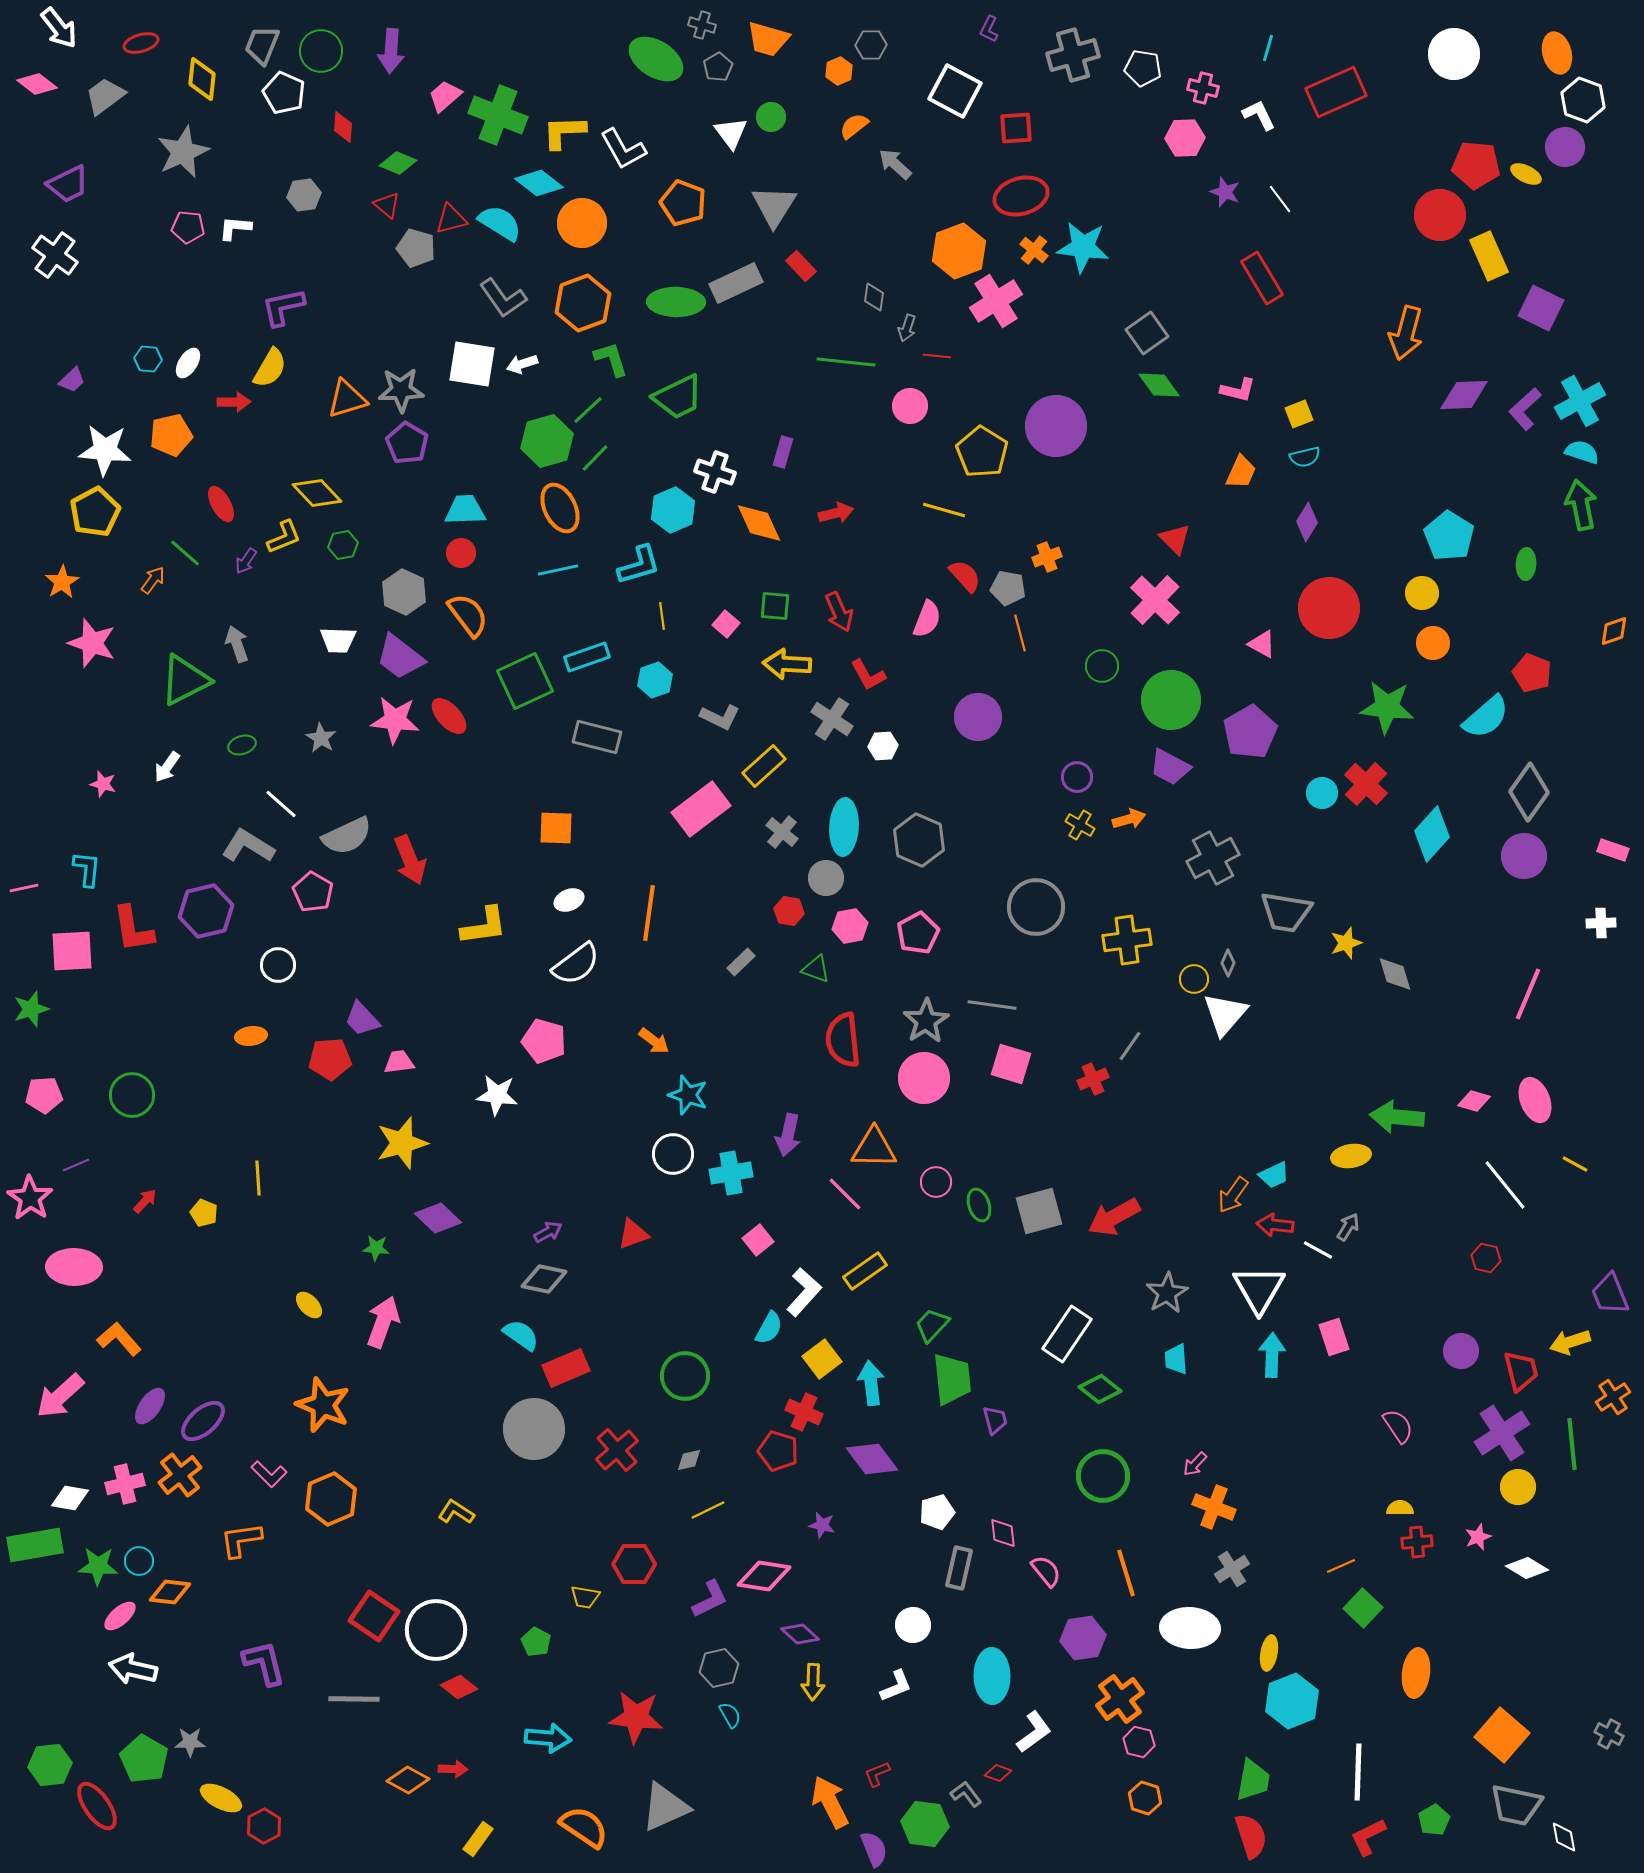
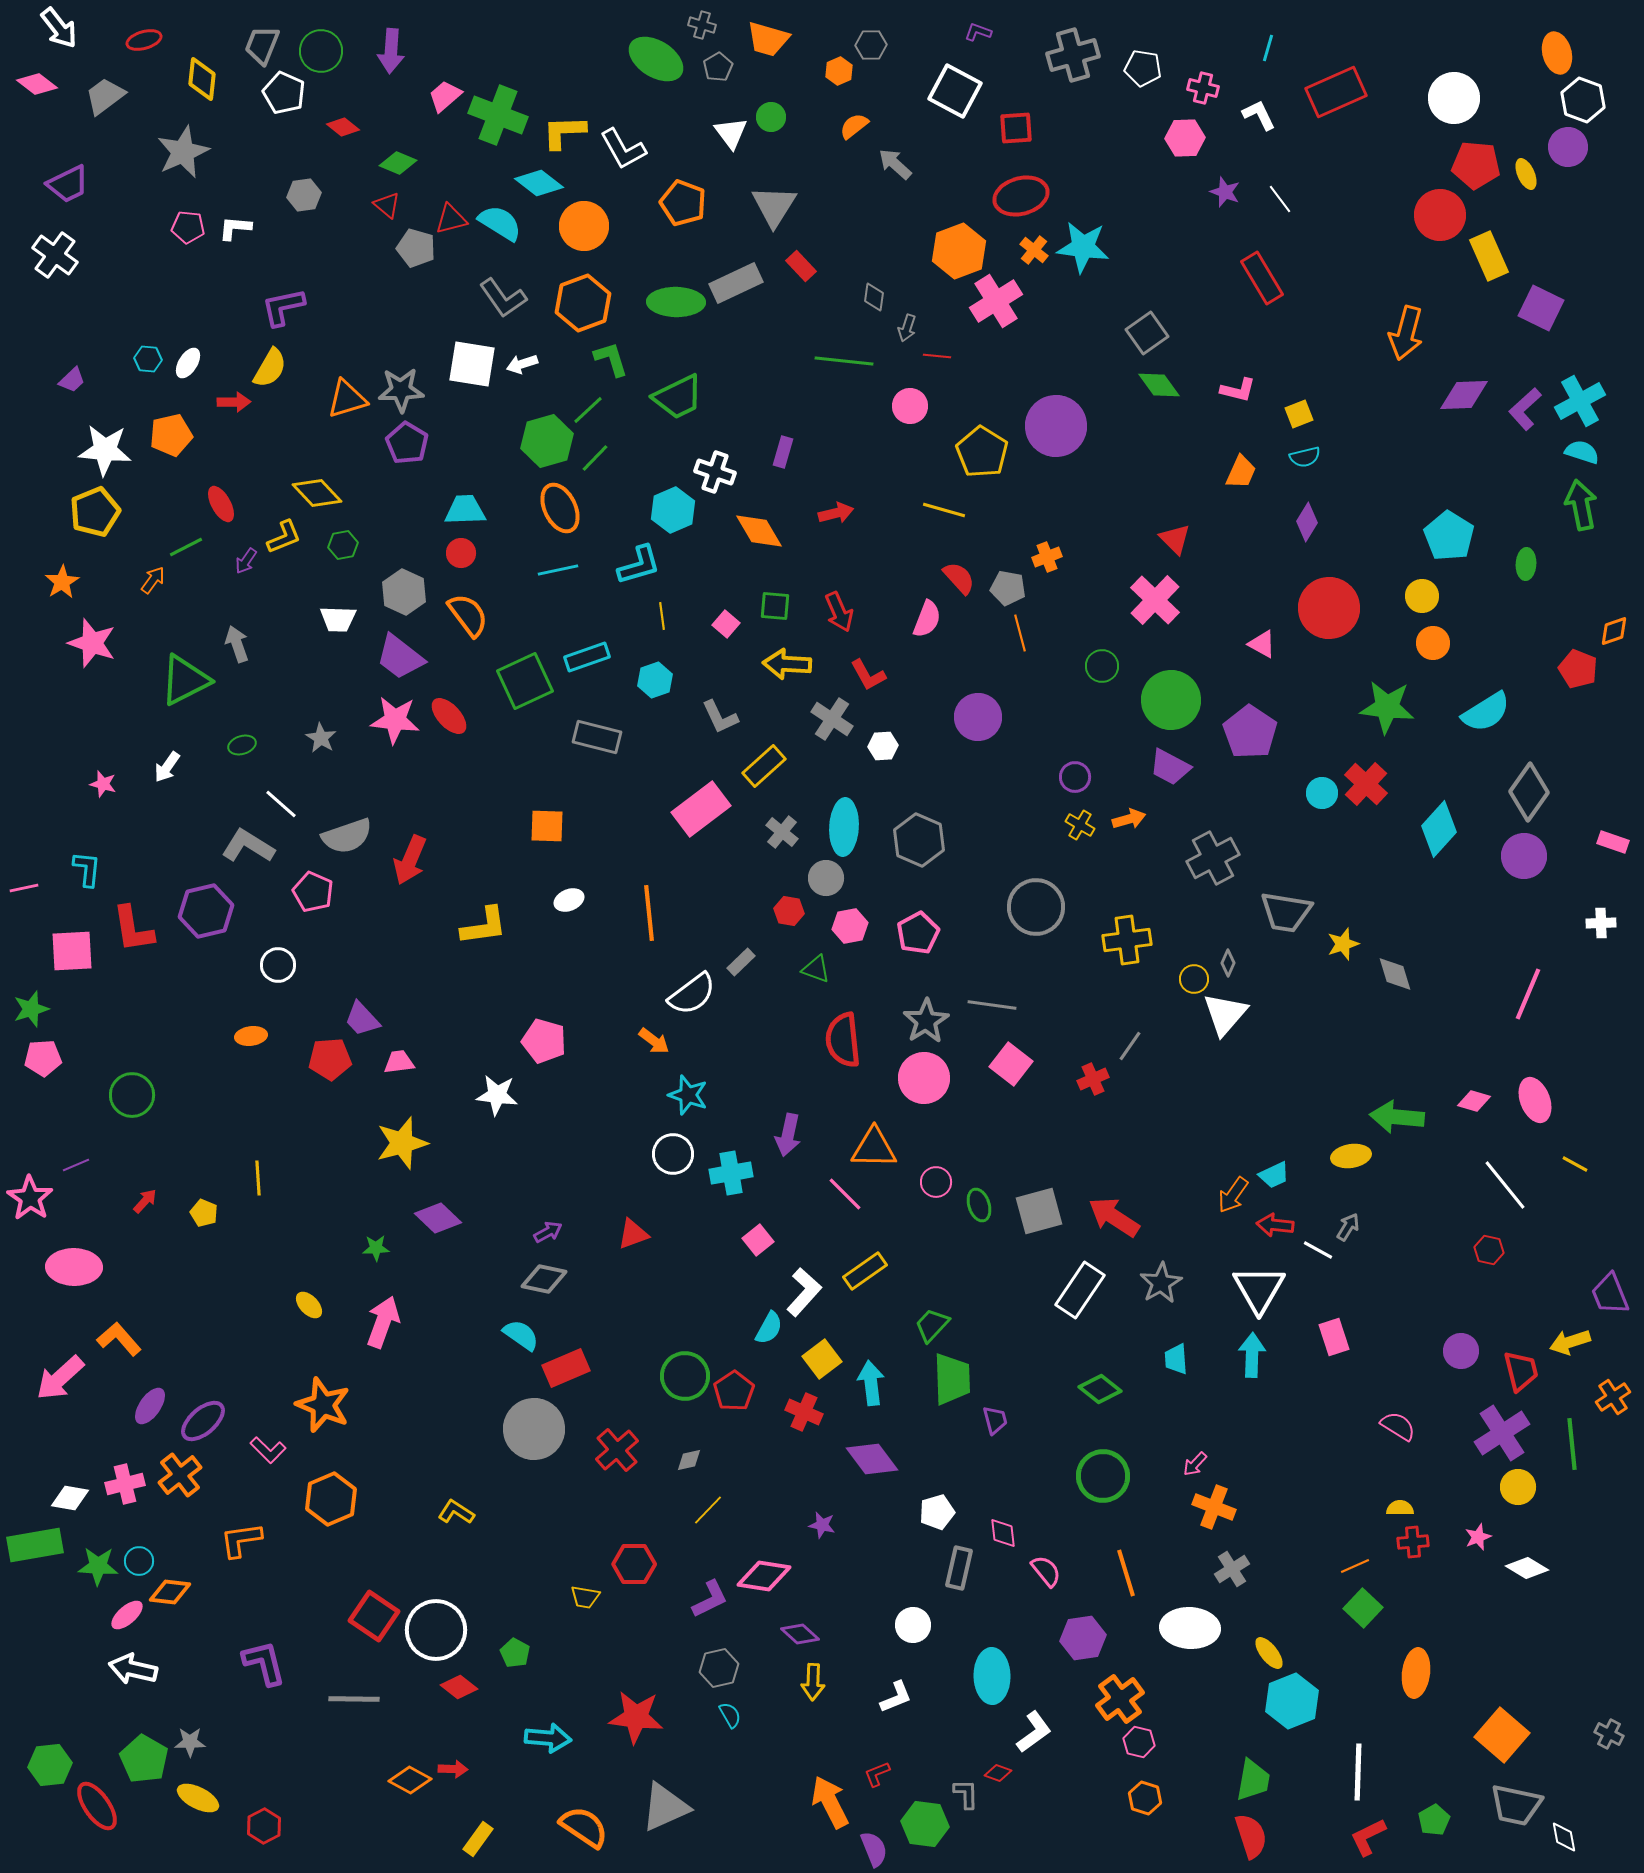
purple L-shape at (989, 29): moved 11 px left, 3 px down; rotated 84 degrees clockwise
red ellipse at (141, 43): moved 3 px right, 3 px up
white circle at (1454, 54): moved 44 px down
red diamond at (343, 127): rotated 56 degrees counterclockwise
purple circle at (1565, 147): moved 3 px right
yellow ellipse at (1526, 174): rotated 40 degrees clockwise
orange circle at (582, 223): moved 2 px right, 3 px down
green line at (846, 362): moved 2 px left, 1 px up
yellow pentagon at (95, 512): rotated 6 degrees clockwise
orange diamond at (759, 523): moved 8 px down; rotated 6 degrees counterclockwise
green line at (185, 553): moved 1 px right, 6 px up; rotated 68 degrees counterclockwise
red semicircle at (965, 576): moved 6 px left, 2 px down
yellow circle at (1422, 593): moved 3 px down
white trapezoid at (338, 640): moved 21 px up
red pentagon at (1532, 673): moved 46 px right, 4 px up
gray L-shape at (720, 717): rotated 39 degrees clockwise
cyan semicircle at (1486, 717): moved 5 px up; rotated 9 degrees clockwise
purple pentagon at (1250, 732): rotated 8 degrees counterclockwise
purple circle at (1077, 777): moved 2 px left
orange square at (556, 828): moved 9 px left, 2 px up
cyan diamond at (1432, 834): moved 7 px right, 5 px up
gray semicircle at (347, 836): rotated 6 degrees clockwise
pink rectangle at (1613, 850): moved 8 px up
red arrow at (410, 860): rotated 45 degrees clockwise
pink pentagon at (313, 892): rotated 6 degrees counterclockwise
orange line at (649, 913): rotated 14 degrees counterclockwise
yellow star at (1346, 943): moved 3 px left, 1 px down
white semicircle at (576, 964): moved 116 px right, 30 px down
pink square at (1011, 1064): rotated 21 degrees clockwise
pink pentagon at (44, 1095): moved 1 px left, 37 px up
red arrow at (1114, 1217): rotated 62 degrees clockwise
green star at (376, 1248): rotated 8 degrees counterclockwise
red hexagon at (1486, 1258): moved 3 px right, 8 px up
gray star at (1167, 1293): moved 6 px left, 10 px up
white rectangle at (1067, 1334): moved 13 px right, 44 px up
cyan arrow at (1272, 1355): moved 20 px left
green trapezoid at (952, 1379): rotated 4 degrees clockwise
pink arrow at (60, 1396): moved 18 px up
pink semicircle at (1398, 1426): rotated 24 degrees counterclockwise
red pentagon at (778, 1451): moved 44 px left, 60 px up; rotated 21 degrees clockwise
pink L-shape at (269, 1474): moved 1 px left, 24 px up
yellow line at (708, 1510): rotated 20 degrees counterclockwise
red cross at (1417, 1542): moved 4 px left
orange line at (1341, 1566): moved 14 px right
pink ellipse at (120, 1616): moved 7 px right, 1 px up
green pentagon at (536, 1642): moved 21 px left, 11 px down
yellow ellipse at (1269, 1653): rotated 48 degrees counterclockwise
white L-shape at (896, 1686): moved 11 px down
orange diamond at (408, 1780): moved 2 px right
gray L-shape at (966, 1794): rotated 36 degrees clockwise
yellow ellipse at (221, 1798): moved 23 px left
